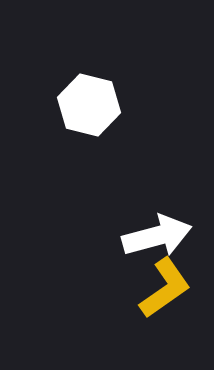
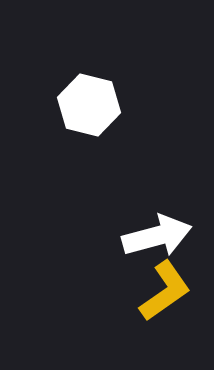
yellow L-shape: moved 3 px down
